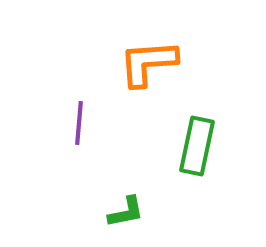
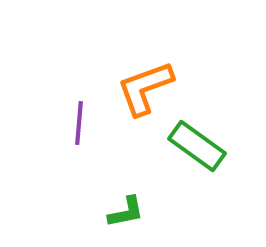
orange L-shape: moved 3 px left, 25 px down; rotated 16 degrees counterclockwise
green rectangle: rotated 66 degrees counterclockwise
